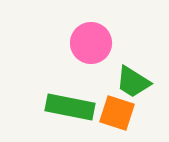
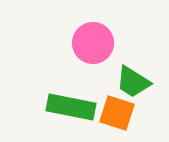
pink circle: moved 2 px right
green rectangle: moved 1 px right
